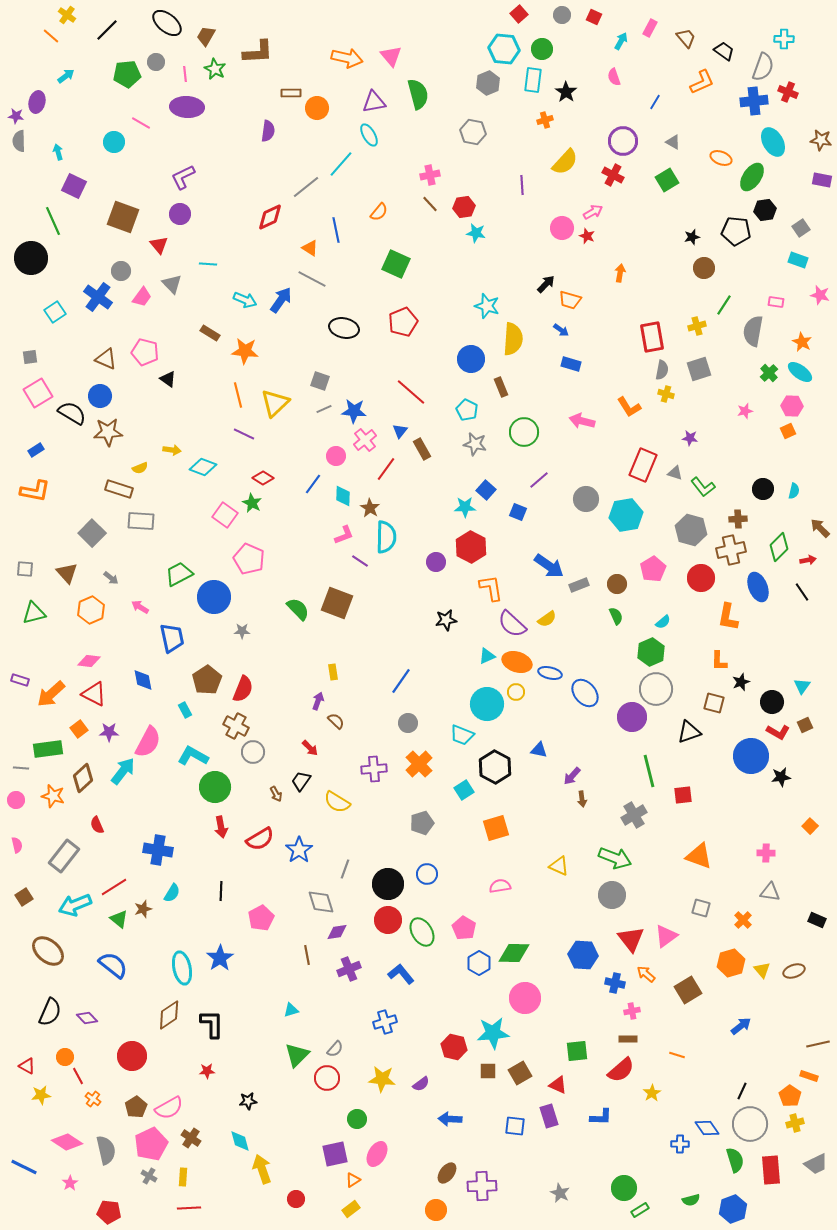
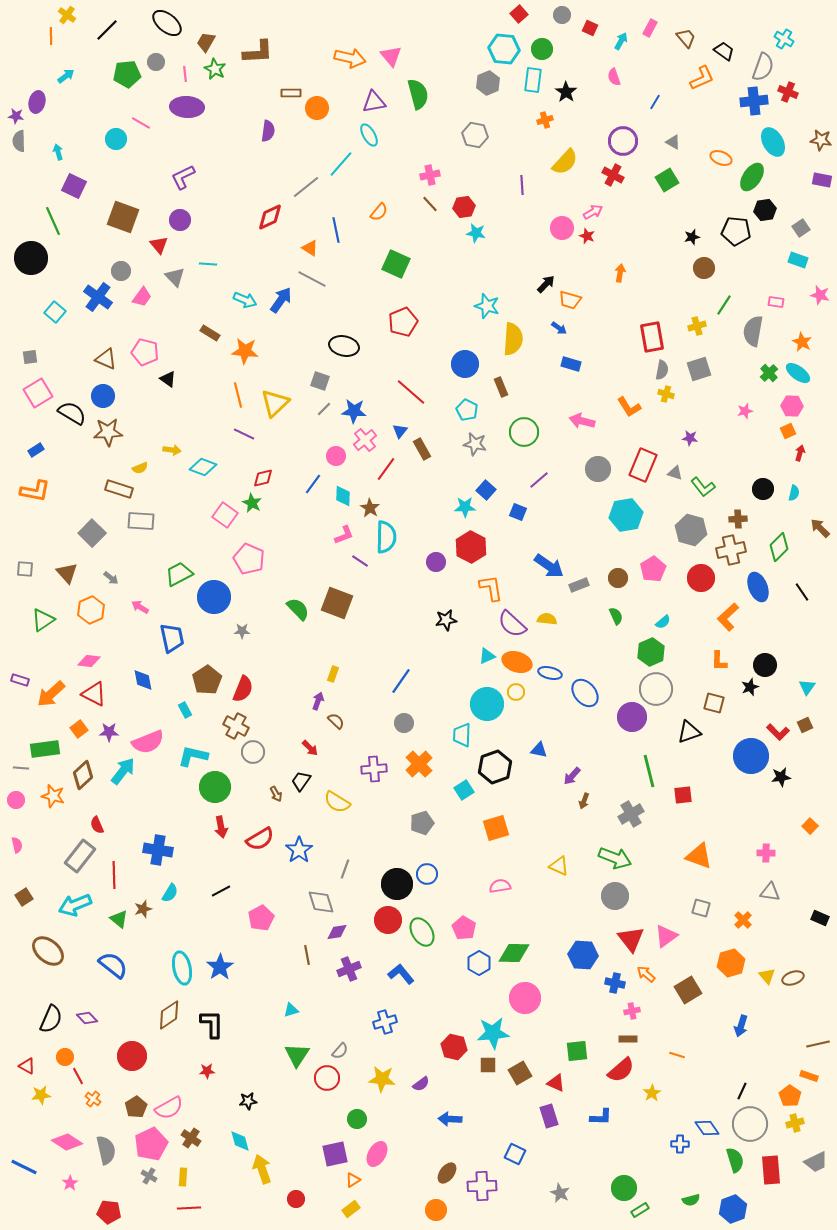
red square at (594, 17): moved 4 px left, 11 px down
orange line at (51, 36): rotated 48 degrees clockwise
brown trapezoid at (206, 36): moved 6 px down
cyan cross at (784, 39): rotated 30 degrees clockwise
orange arrow at (347, 58): moved 3 px right
orange L-shape at (702, 82): moved 4 px up
gray hexagon at (473, 132): moved 2 px right, 3 px down
cyan circle at (114, 142): moved 2 px right, 3 px up
purple circle at (180, 214): moved 6 px down
gray triangle at (172, 284): moved 3 px right, 7 px up
cyan square at (55, 312): rotated 15 degrees counterclockwise
black ellipse at (344, 328): moved 18 px down
blue arrow at (561, 330): moved 2 px left, 2 px up
blue circle at (471, 359): moved 6 px left, 5 px down
cyan ellipse at (800, 372): moved 2 px left, 1 px down
blue circle at (100, 396): moved 3 px right
gray line at (324, 409): rotated 21 degrees counterclockwise
red diamond at (263, 478): rotated 45 degrees counterclockwise
cyan semicircle at (794, 491): moved 2 px down
gray circle at (586, 499): moved 12 px right, 30 px up
red arrow at (808, 560): moved 8 px left, 107 px up; rotated 63 degrees counterclockwise
brown circle at (617, 584): moved 1 px right, 6 px up
green triangle at (34, 613): moved 9 px right, 7 px down; rotated 20 degrees counterclockwise
orange L-shape at (728, 617): rotated 36 degrees clockwise
yellow semicircle at (547, 619): rotated 138 degrees counterclockwise
yellow rectangle at (333, 672): moved 2 px down; rotated 28 degrees clockwise
black star at (741, 682): moved 9 px right, 5 px down
cyan triangle at (802, 686): moved 5 px right, 1 px down
black circle at (772, 702): moved 7 px left, 37 px up
gray circle at (408, 723): moved 4 px left
red L-shape at (778, 732): rotated 15 degrees clockwise
cyan trapezoid at (462, 735): rotated 70 degrees clockwise
pink semicircle at (148, 742): rotated 40 degrees clockwise
green rectangle at (48, 749): moved 3 px left
cyan L-shape at (193, 756): rotated 16 degrees counterclockwise
black hexagon at (495, 767): rotated 12 degrees clockwise
brown diamond at (83, 778): moved 3 px up
brown arrow at (582, 799): moved 2 px right, 2 px down; rotated 28 degrees clockwise
gray cross at (634, 815): moved 3 px left, 1 px up
gray rectangle at (64, 856): moved 16 px right
black circle at (388, 884): moved 9 px right
red line at (114, 887): moved 12 px up; rotated 60 degrees counterclockwise
black line at (221, 891): rotated 60 degrees clockwise
cyan semicircle at (172, 893): moved 2 px left
gray circle at (612, 895): moved 3 px right, 1 px down
black rectangle at (817, 920): moved 3 px right, 2 px up
blue star at (220, 958): moved 9 px down
yellow triangle at (762, 970): moved 5 px right, 6 px down
brown ellipse at (794, 971): moved 1 px left, 7 px down
black semicircle at (50, 1012): moved 1 px right, 7 px down
blue arrow at (741, 1026): rotated 145 degrees clockwise
gray semicircle at (335, 1049): moved 5 px right, 2 px down
green triangle at (297, 1055): rotated 12 degrees counterclockwise
brown square at (488, 1071): moved 6 px up
red triangle at (558, 1085): moved 2 px left, 2 px up
blue square at (515, 1126): moved 28 px down; rotated 20 degrees clockwise
gray trapezoid at (816, 1164): moved 2 px up
